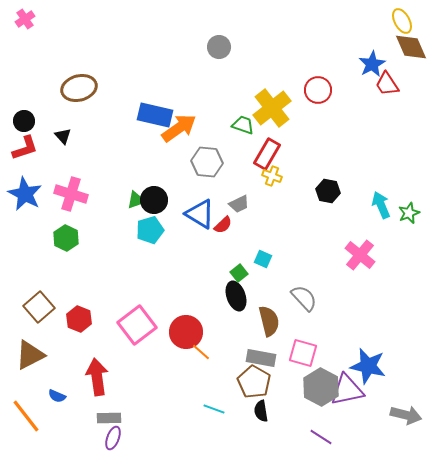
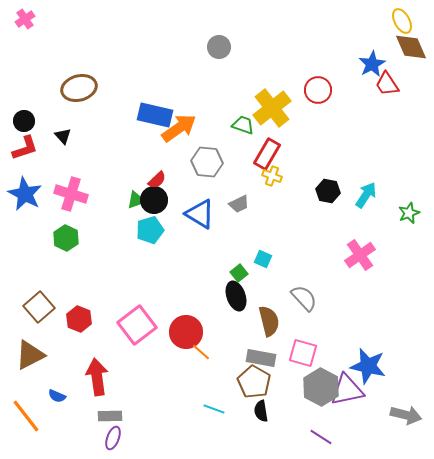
cyan arrow at (381, 205): moved 15 px left, 10 px up; rotated 56 degrees clockwise
red semicircle at (223, 225): moved 66 px left, 45 px up
pink cross at (360, 255): rotated 16 degrees clockwise
gray rectangle at (109, 418): moved 1 px right, 2 px up
